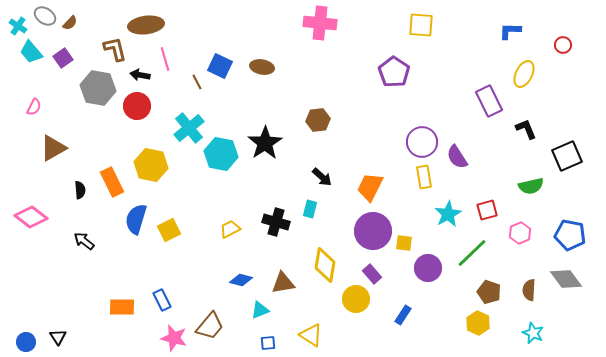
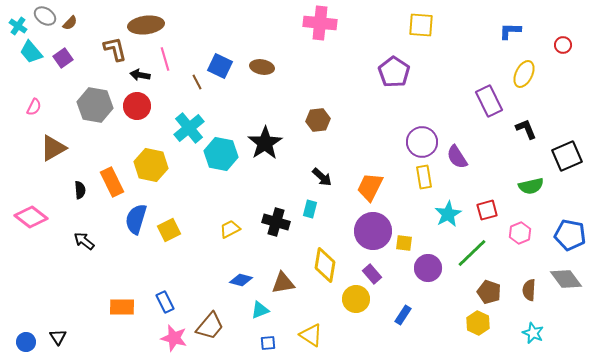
gray hexagon at (98, 88): moved 3 px left, 17 px down
blue rectangle at (162, 300): moved 3 px right, 2 px down
